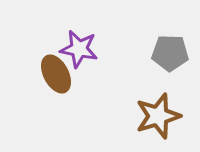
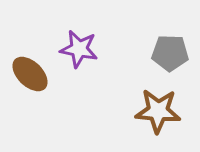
brown ellipse: moved 26 px left; rotated 18 degrees counterclockwise
brown star: moved 5 px up; rotated 21 degrees clockwise
